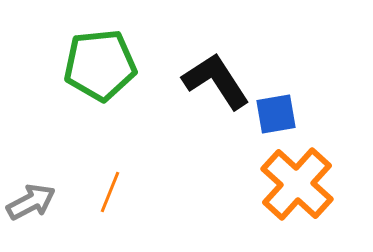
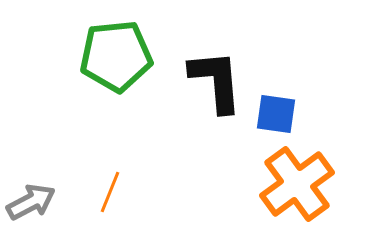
green pentagon: moved 16 px right, 9 px up
black L-shape: rotated 28 degrees clockwise
blue square: rotated 18 degrees clockwise
orange cross: rotated 12 degrees clockwise
